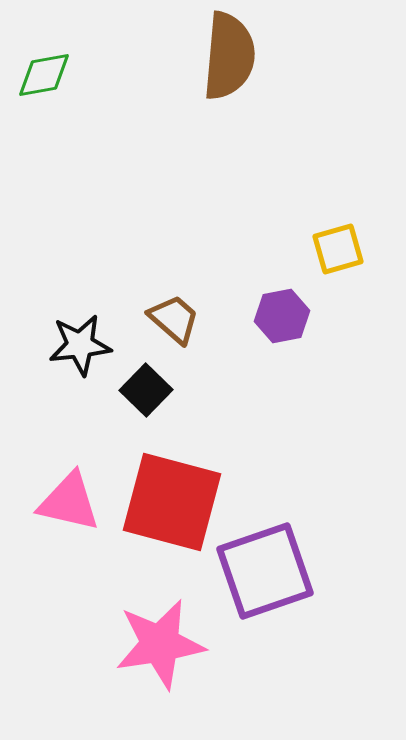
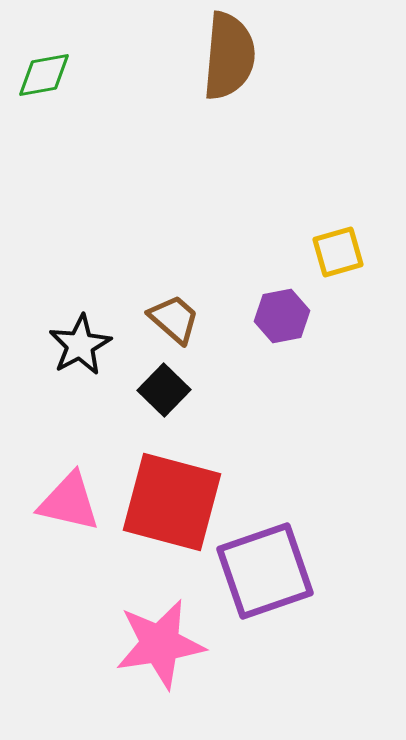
yellow square: moved 3 px down
black star: rotated 22 degrees counterclockwise
black square: moved 18 px right
